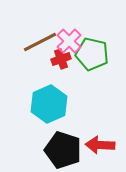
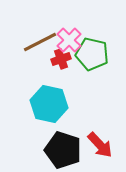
pink cross: moved 1 px up
cyan hexagon: rotated 24 degrees counterclockwise
red arrow: rotated 136 degrees counterclockwise
